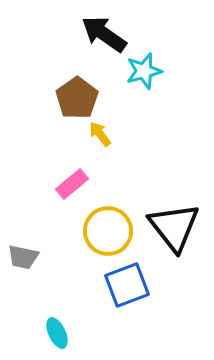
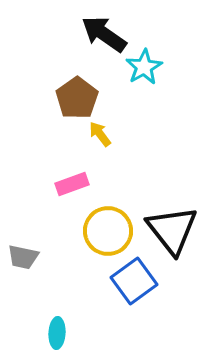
cyan star: moved 4 px up; rotated 15 degrees counterclockwise
pink rectangle: rotated 20 degrees clockwise
black triangle: moved 2 px left, 3 px down
blue square: moved 7 px right, 4 px up; rotated 15 degrees counterclockwise
cyan ellipse: rotated 28 degrees clockwise
